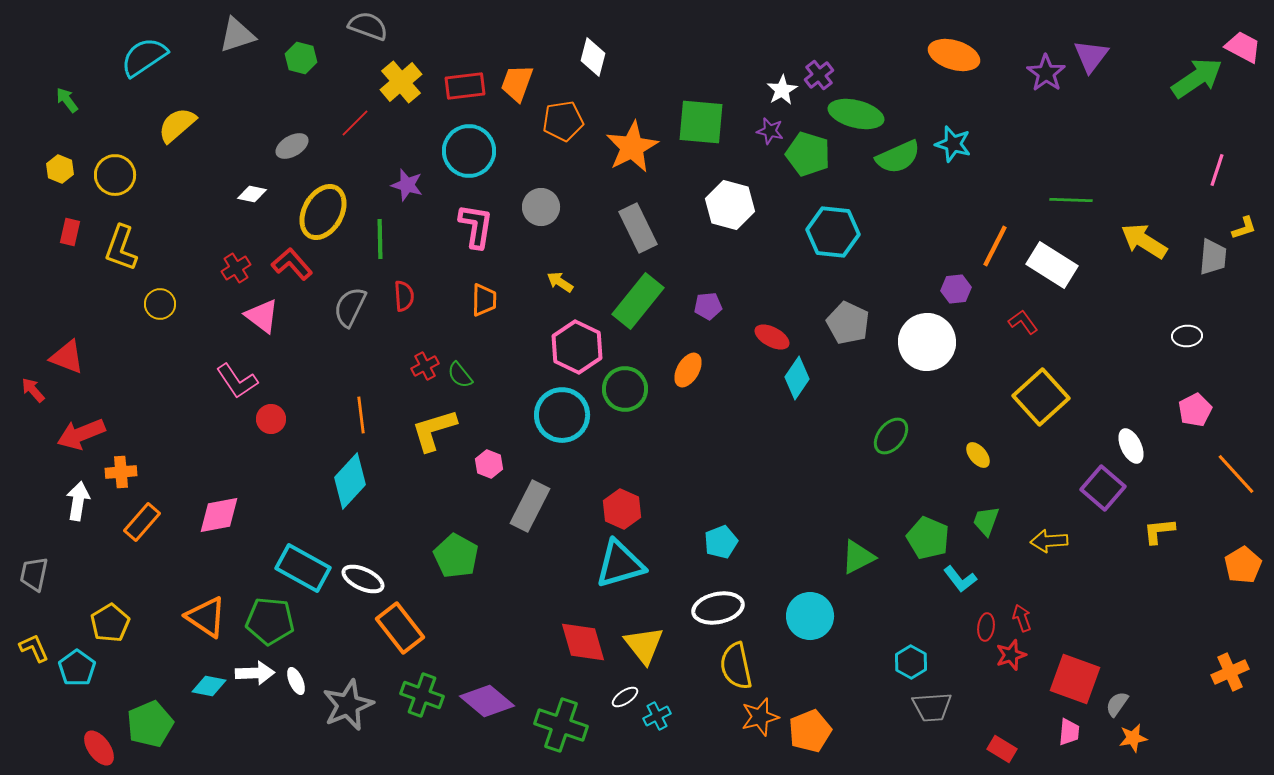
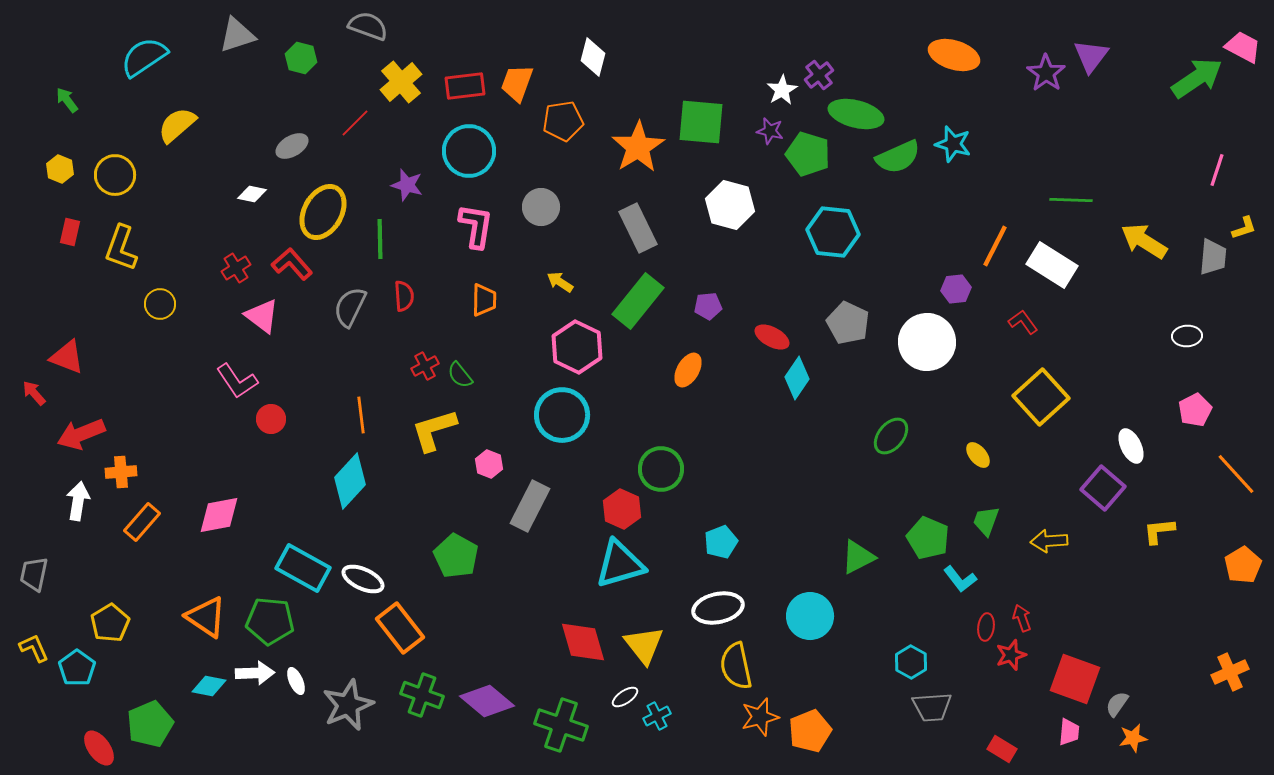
orange star at (632, 147): moved 6 px right; rotated 4 degrees counterclockwise
green circle at (625, 389): moved 36 px right, 80 px down
red arrow at (33, 390): moved 1 px right, 3 px down
